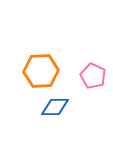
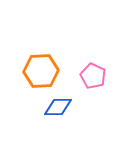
blue diamond: moved 3 px right
